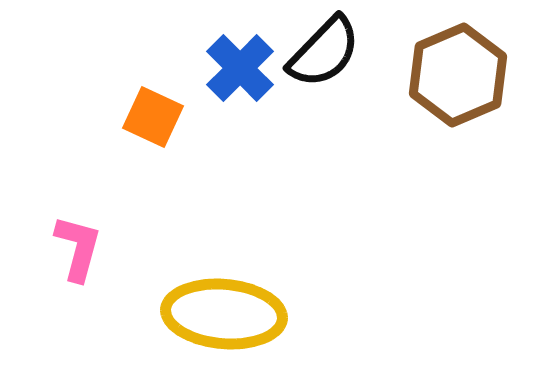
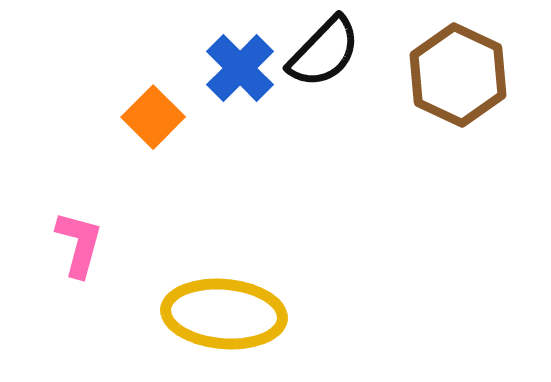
brown hexagon: rotated 12 degrees counterclockwise
orange square: rotated 20 degrees clockwise
pink L-shape: moved 1 px right, 4 px up
